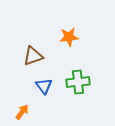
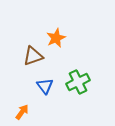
orange star: moved 13 px left, 1 px down; rotated 18 degrees counterclockwise
green cross: rotated 20 degrees counterclockwise
blue triangle: moved 1 px right
